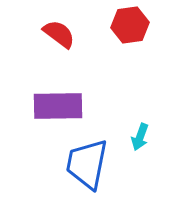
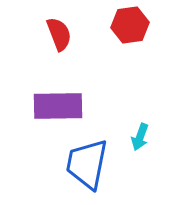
red semicircle: rotated 32 degrees clockwise
